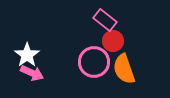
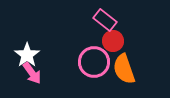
pink arrow: rotated 30 degrees clockwise
